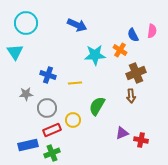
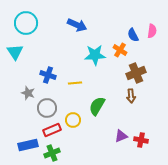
gray star: moved 2 px right, 1 px up; rotated 24 degrees clockwise
purple triangle: moved 1 px left, 3 px down
